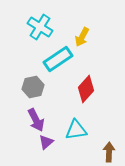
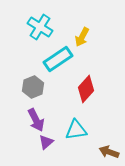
gray hexagon: rotated 10 degrees counterclockwise
brown arrow: rotated 72 degrees counterclockwise
